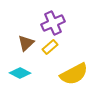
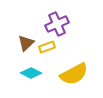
purple cross: moved 4 px right, 1 px down
yellow rectangle: moved 3 px left; rotated 21 degrees clockwise
cyan diamond: moved 11 px right
